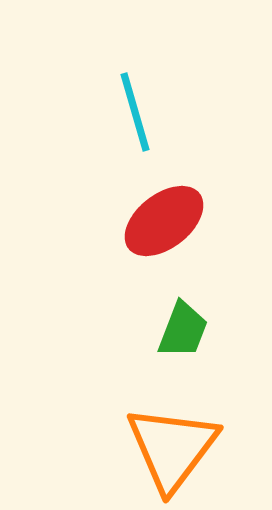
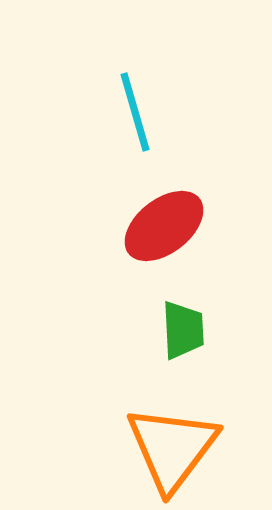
red ellipse: moved 5 px down
green trapezoid: rotated 24 degrees counterclockwise
